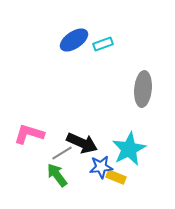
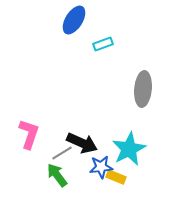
blue ellipse: moved 20 px up; rotated 24 degrees counterclockwise
pink L-shape: rotated 92 degrees clockwise
